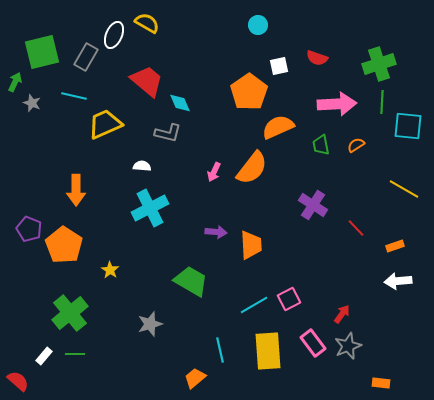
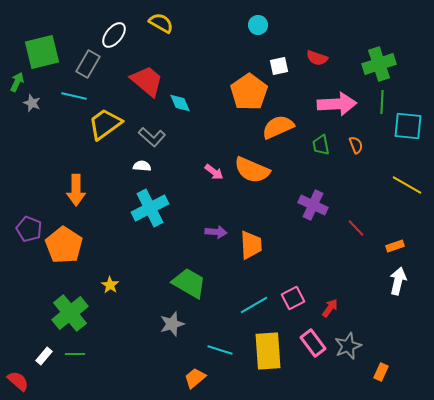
yellow semicircle at (147, 23): moved 14 px right
white ellipse at (114, 35): rotated 16 degrees clockwise
gray rectangle at (86, 57): moved 2 px right, 7 px down
green arrow at (15, 82): moved 2 px right
yellow trapezoid at (105, 124): rotated 12 degrees counterclockwise
gray L-shape at (168, 133): moved 16 px left, 4 px down; rotated 28 degrees clockwise
orange semicircle at (356, 145): rotated 102 degrees clockwise
orange semicircle at (252, 168): moved 2 px down; rotated 75 degrees clockwise
pink arrow at (214, 172): rotated 78 degrees counterclockwise
yellow line at (404, 189): moved 3 px right, 4 px up
purple cross at (313, 205): rotated 8 degrees counterclockwise
yellow star at (110, 270): moved 15 px down
green trapezoid at (191, 281): moved 2 px left, 2 px down
white arrow at (398, 281): rotated 108 degrees clockwise
pink square at (289, 299): moved 4 px right, 1 px up
red arrow at (342, 314): moved 12 px left, 6 px up
gray star at (150, 324): moved 22 px right
cyan line at (220, 350): rotated 60 degrees counterclockwise
orange rectangle at (381, 383): moved 11 px up; rotated 72 degrees counterclockwise
